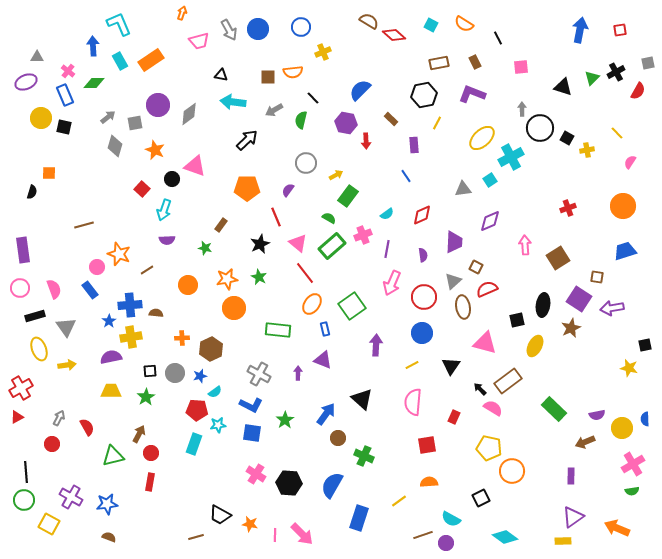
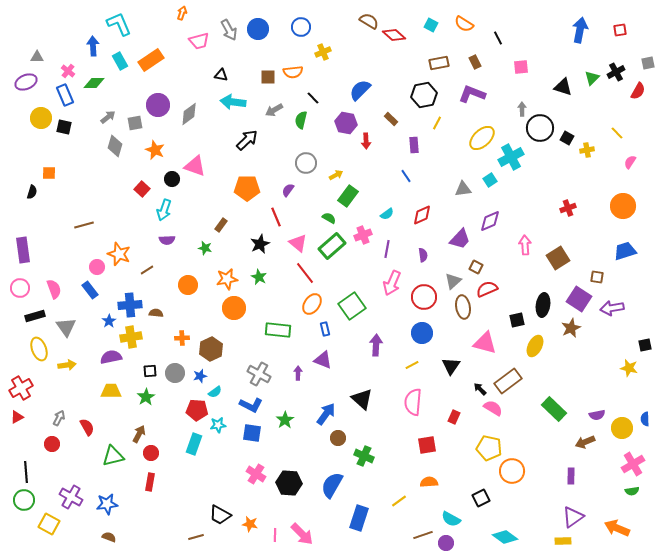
purple trapezoid at (454, 242): moved 6 px right, 3 px up; rotated 40 degrees clockwise
